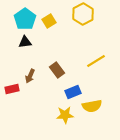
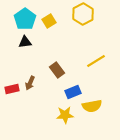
brown arrow: moved 7 px down
